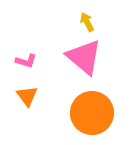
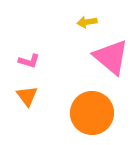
yellow arrow: rotated 72 degrees counterclockwise
pink triangle: moved 27 px right
pink L-shape: moved 3 px right
